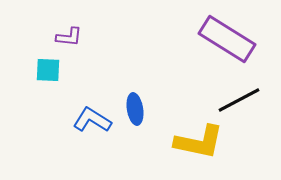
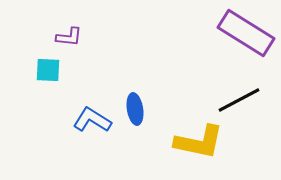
purple rectangle: moved 19 px right, 6 px up
